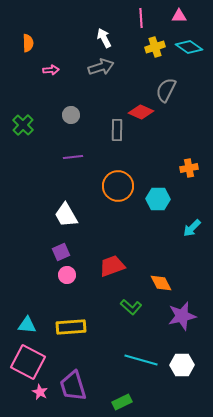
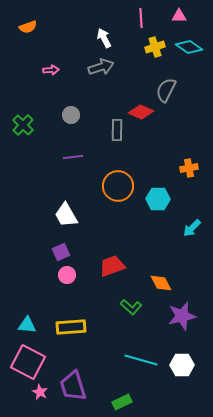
orange semicircle: moved 16 px up; rotated 72 degrees clockwise
